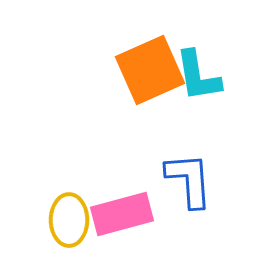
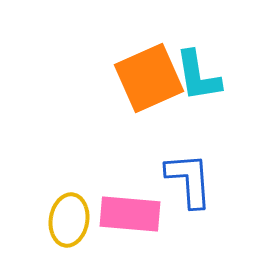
orange square: moved 1 px left, 8 px down
pink rectangle: moved 8 px right; rotated 20 degrees clockwise
yellow ellipse: rotated 9 degrees clockwise
